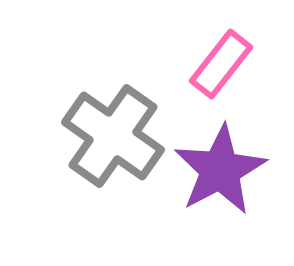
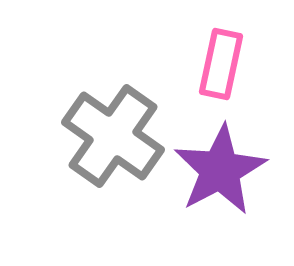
pink rectangle: rotated 26 degrees counterclockwise
